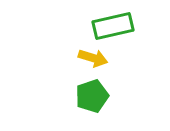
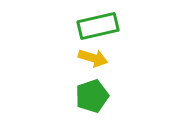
green rectangle: moved 15 px left
